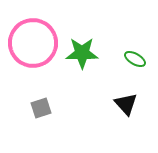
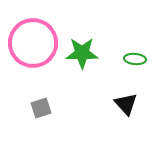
green ellipse: rotated 25 degrees counterclockwise
